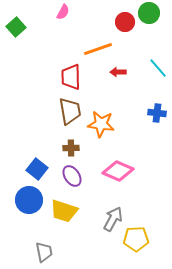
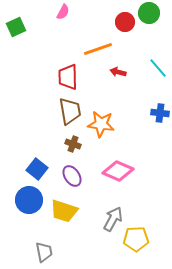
green square: rotated 18 degrees clockwise
red arrow: rotated 14 degrees clockwise
red trapezoid: moved 3 px left
blue cross: moved 3 px right
brown cross: moved 2 px right, 4 px up; rotated 21 degrees clockwise
